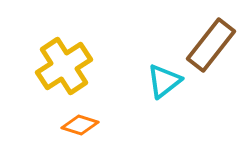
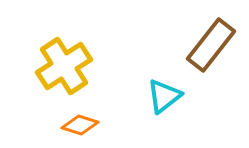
cyan triangle: moved 15 px down
